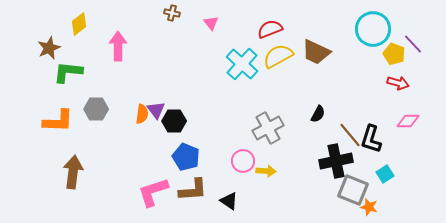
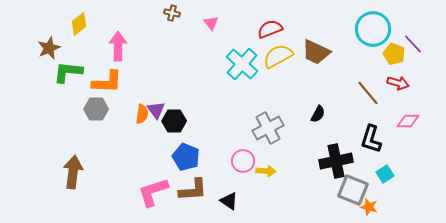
orange L-shape: moved 49 px right, 39 px up
brown line: moved 18 px right, 42 px up
